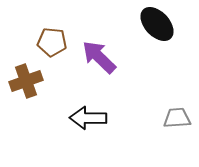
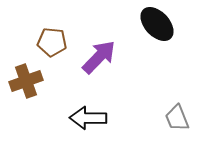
purple arrow: rotated 90 degrees clockwise
gray trapezoid: rotated 108 degrees counterclockwise
